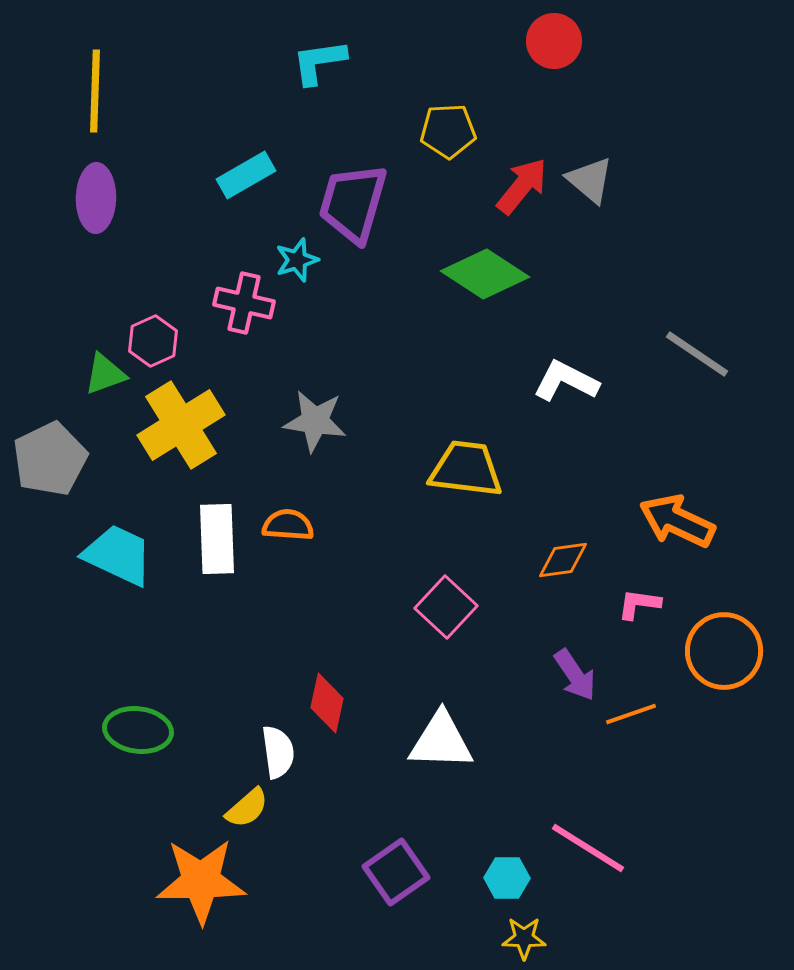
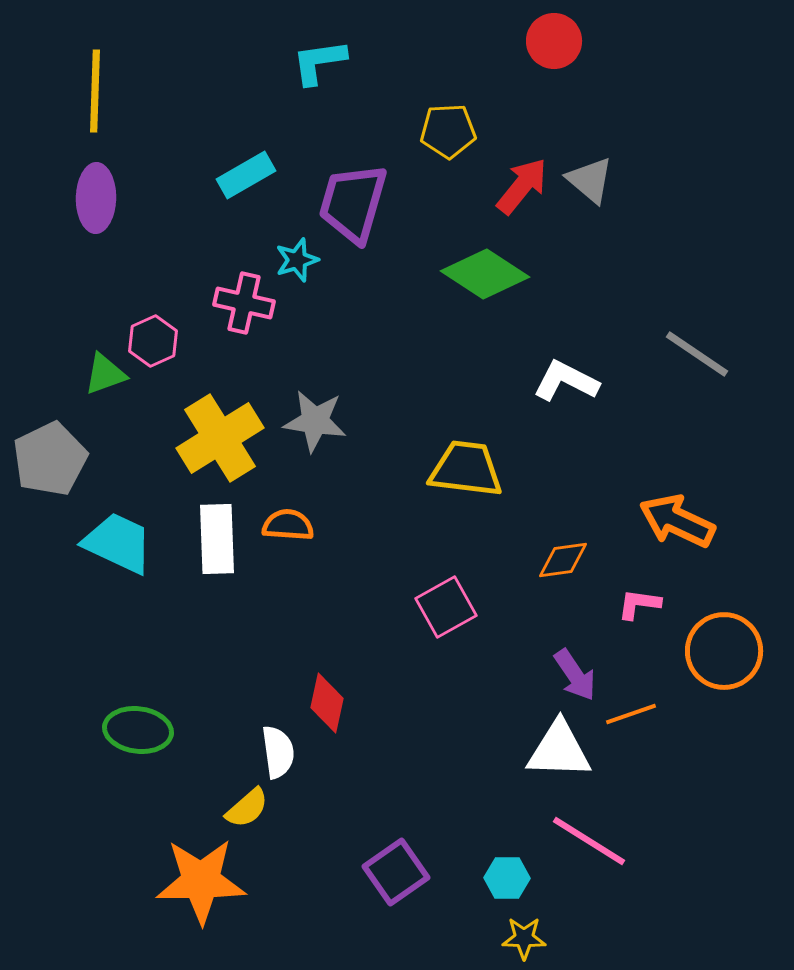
yellow cross: moved 39 px right, 13 px down
cyan trapezoid: moved 12 px up
pink square: rotated 18 degrees clockwise
white triangle: moved 118 px right, 9 px down
pink line: moved 1 px right, 7 px up
